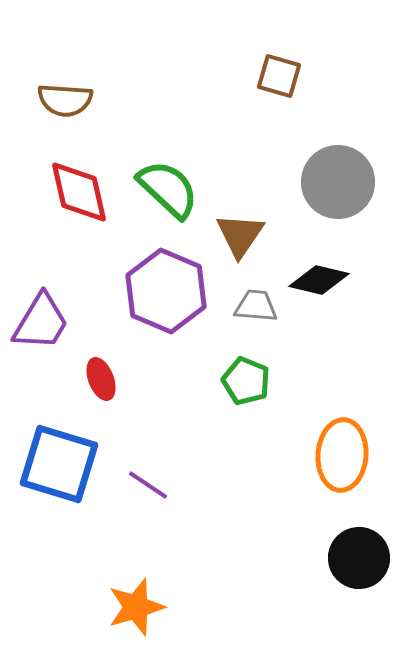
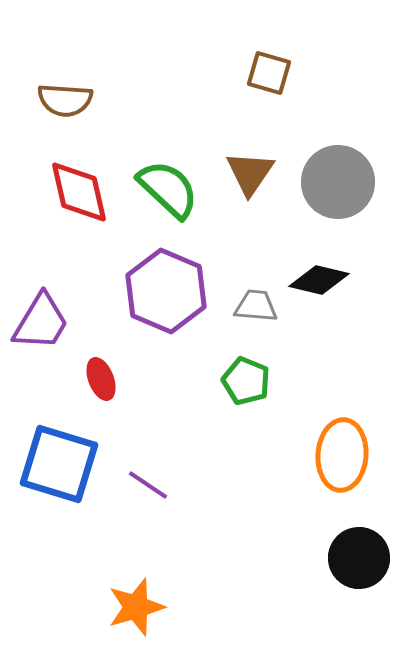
brown square: moved 10 px left, 3 px up
brown triangle: moved 10 px right, 62 px up
